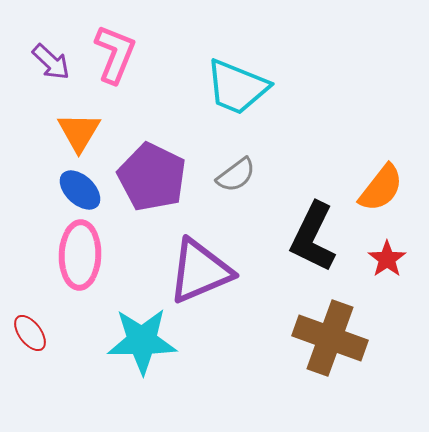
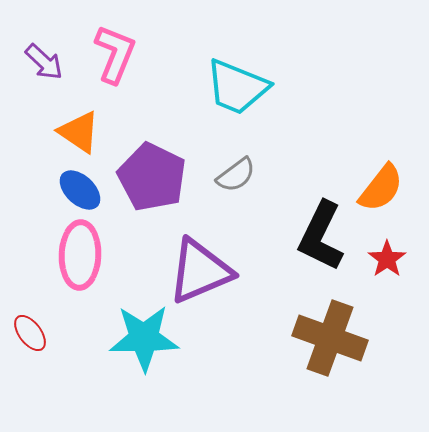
purple arrow: moved 7 px left
orange triangle: rotated 27 degrees counterclockwise
black L-shape: moved 8 px right, 1 px up
cyan star: moved 2 px right, 3 px up
